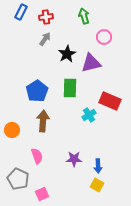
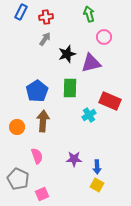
green arrow: moved 5 px right, 2 px up
black star: rotated 12 degrees clockwise
orange circle: moved 5 px right, 3 px up
blue arrow: moved 1 px left, 1 px down
